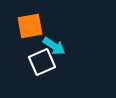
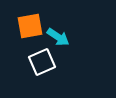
cyan arrow: moved 4 px right, 9 px up
